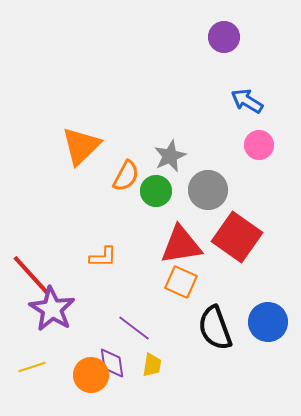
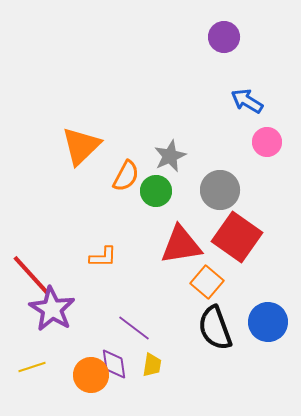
pink circle: moved 8 px right, 3 px up
gray circle: moved 12 px right
orange square: moved 26 px right; rotated 16 degrees clockwise
purple diamond: moved 2 px right, 1 px down
